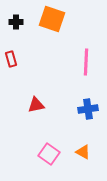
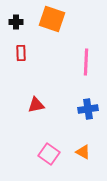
red rectangle: moved 10 px right, 6 px up; rotated 14 degrees clockwise
